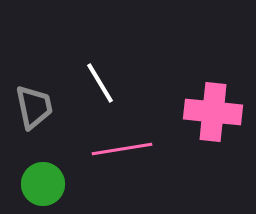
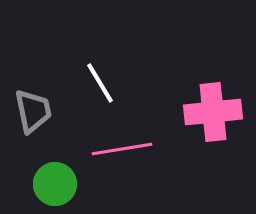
gray trapezoid: moved 1 px left, 4 px down
pink cross: rotated 12 degrees counterclockwise
green circle: moved 12 px right
